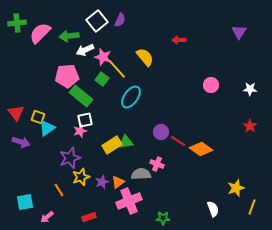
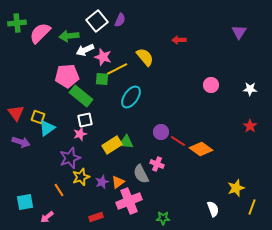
yellow line at (117, 69): rotated 75 degrees counterclockwise
green square at (102, 79): rotated 32 degrees counterclockwise
pink star at (80, 131): moved 3 px down
green triangle at (126, 142): rotated 14 degrees clockwise
gray semicircle at (141, 174): rotated 114 degrees counterclockwise
red rectangle at (89, 217): moved 7 px right
